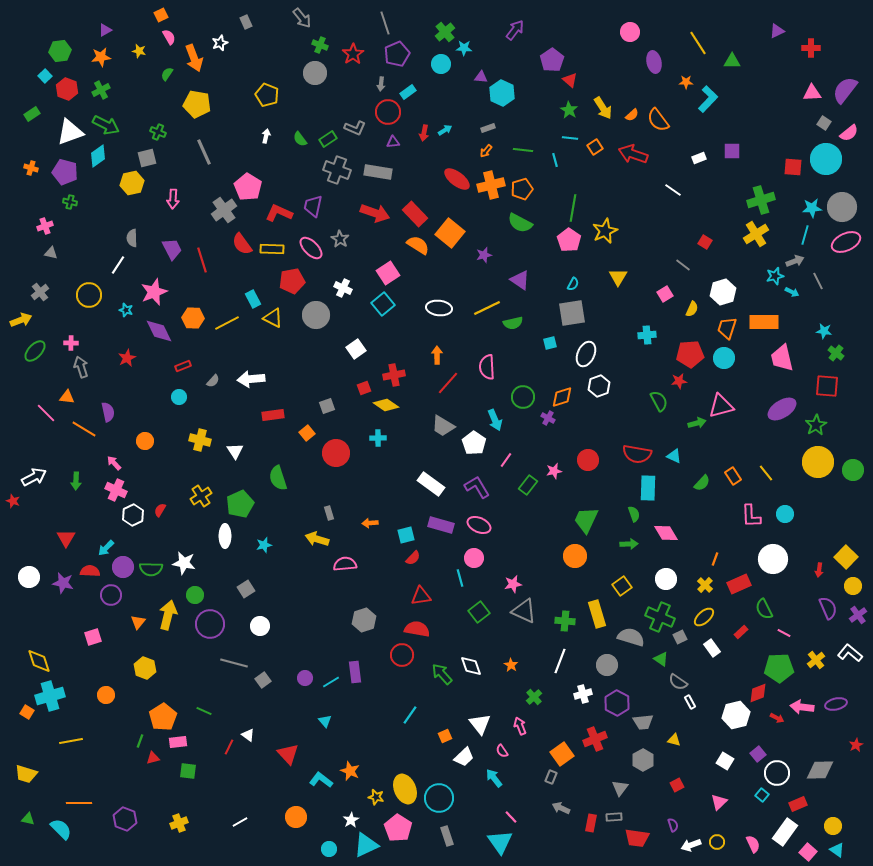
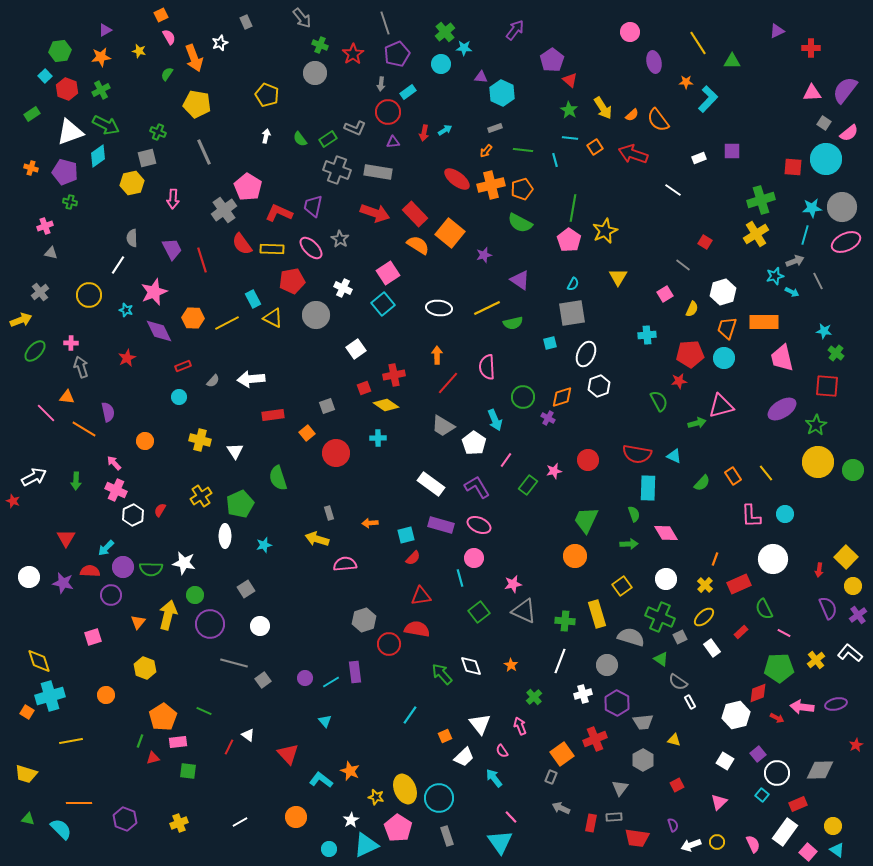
gray rectangle at (488, 128): moved 7 px right
red circle at (402, 655): moved 13 px left, 11 px up
